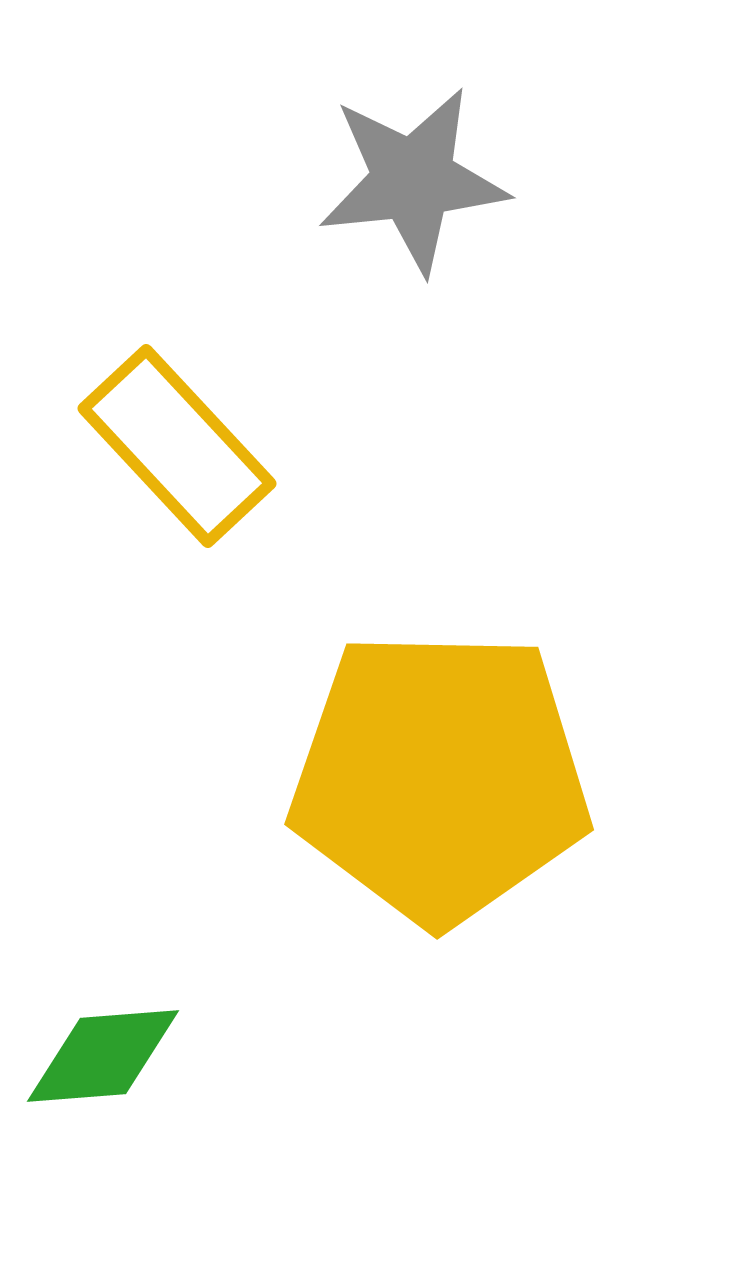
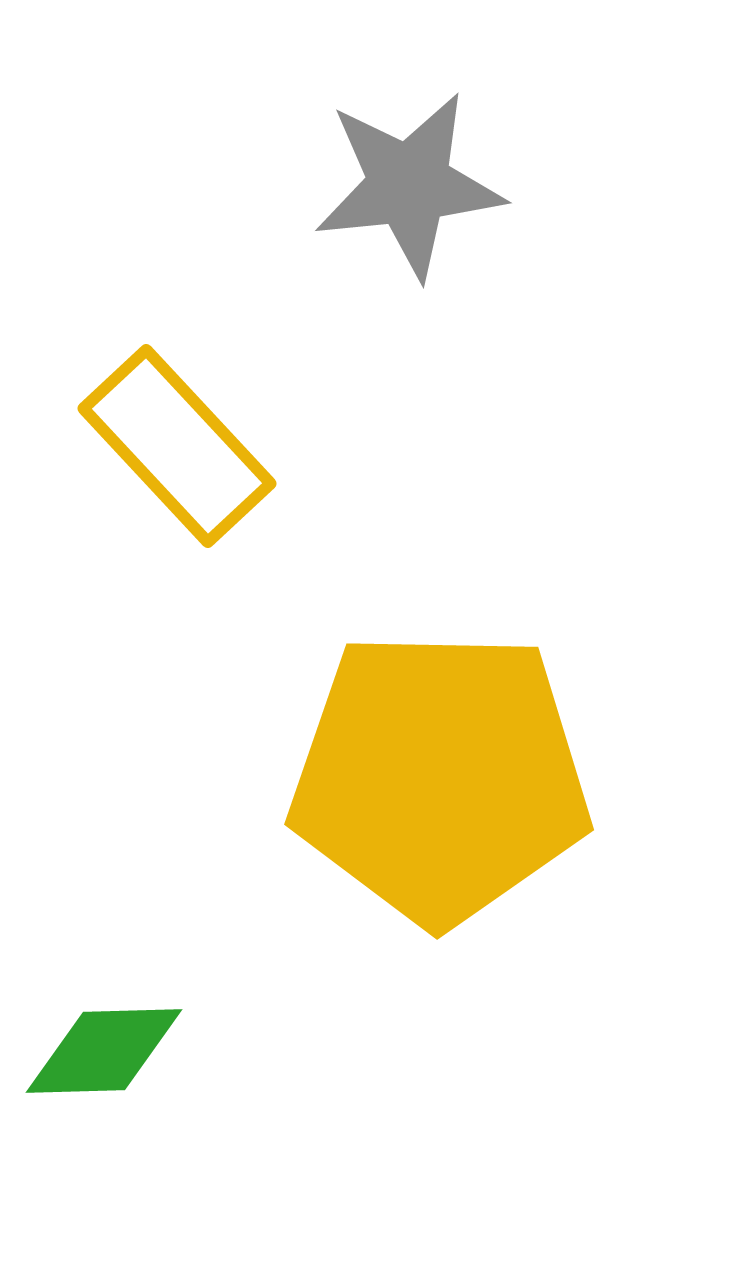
gray star: moved 4 px left, 5 px down
green diamond: moved 1 px right, 5 px up; rotated 3 degrees clockwise
